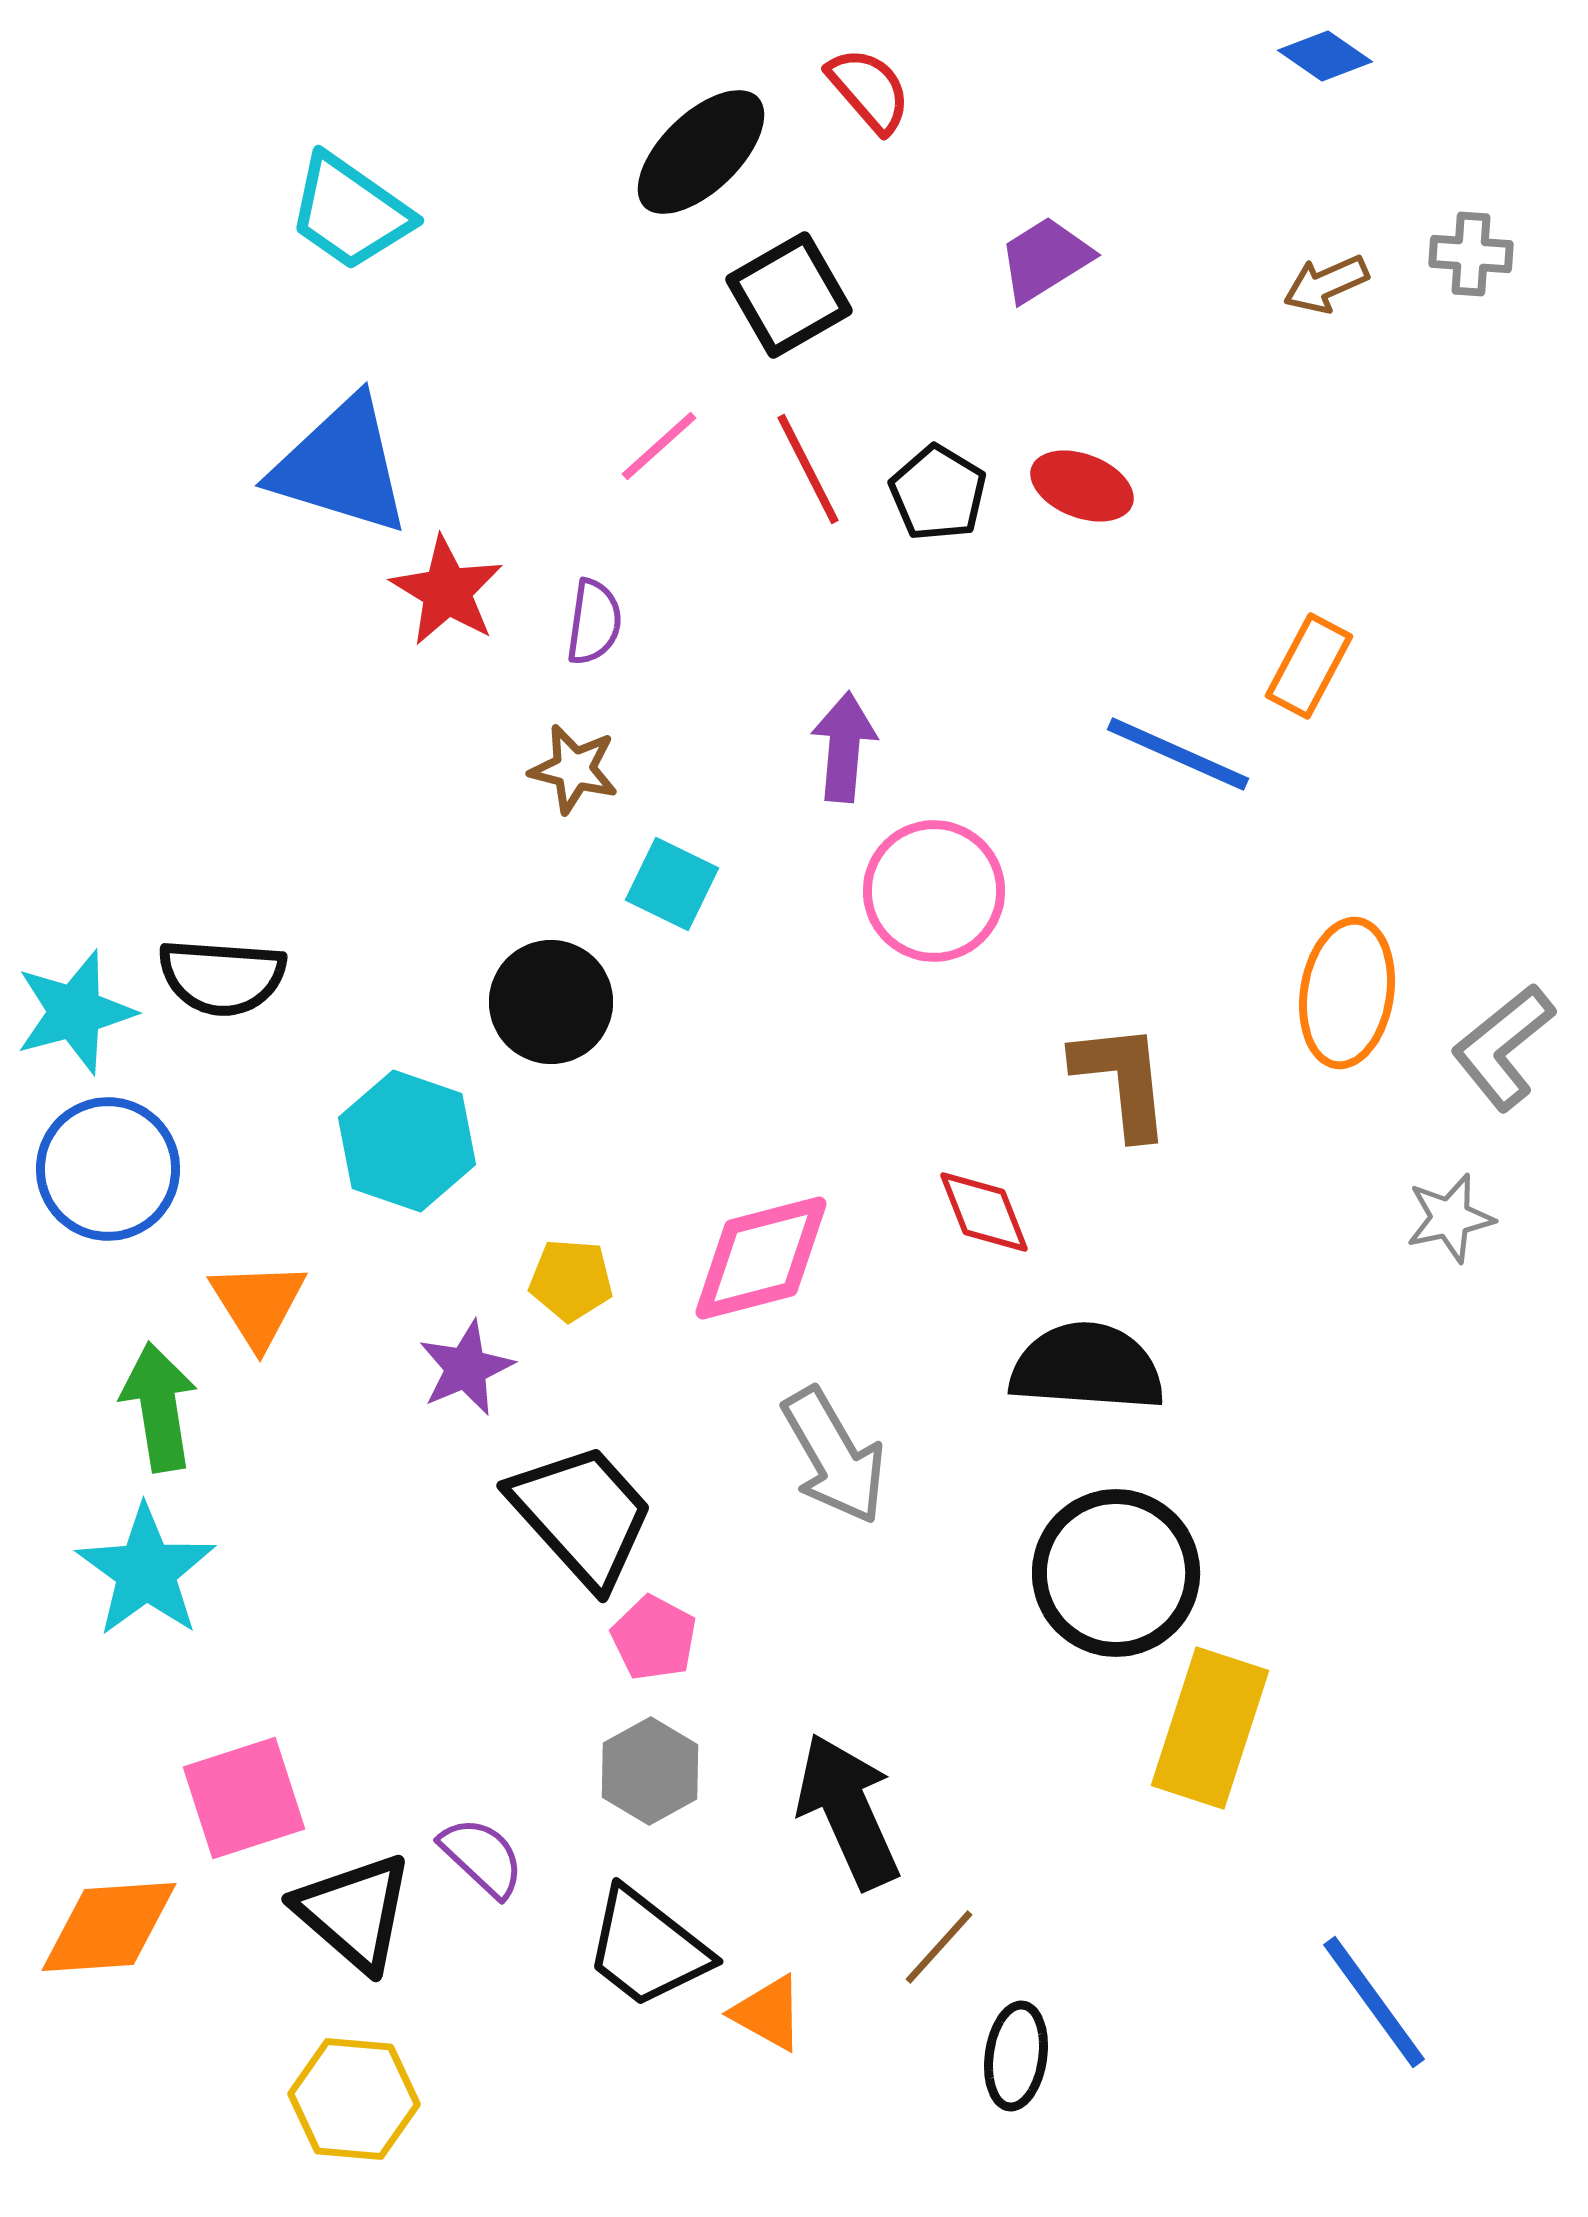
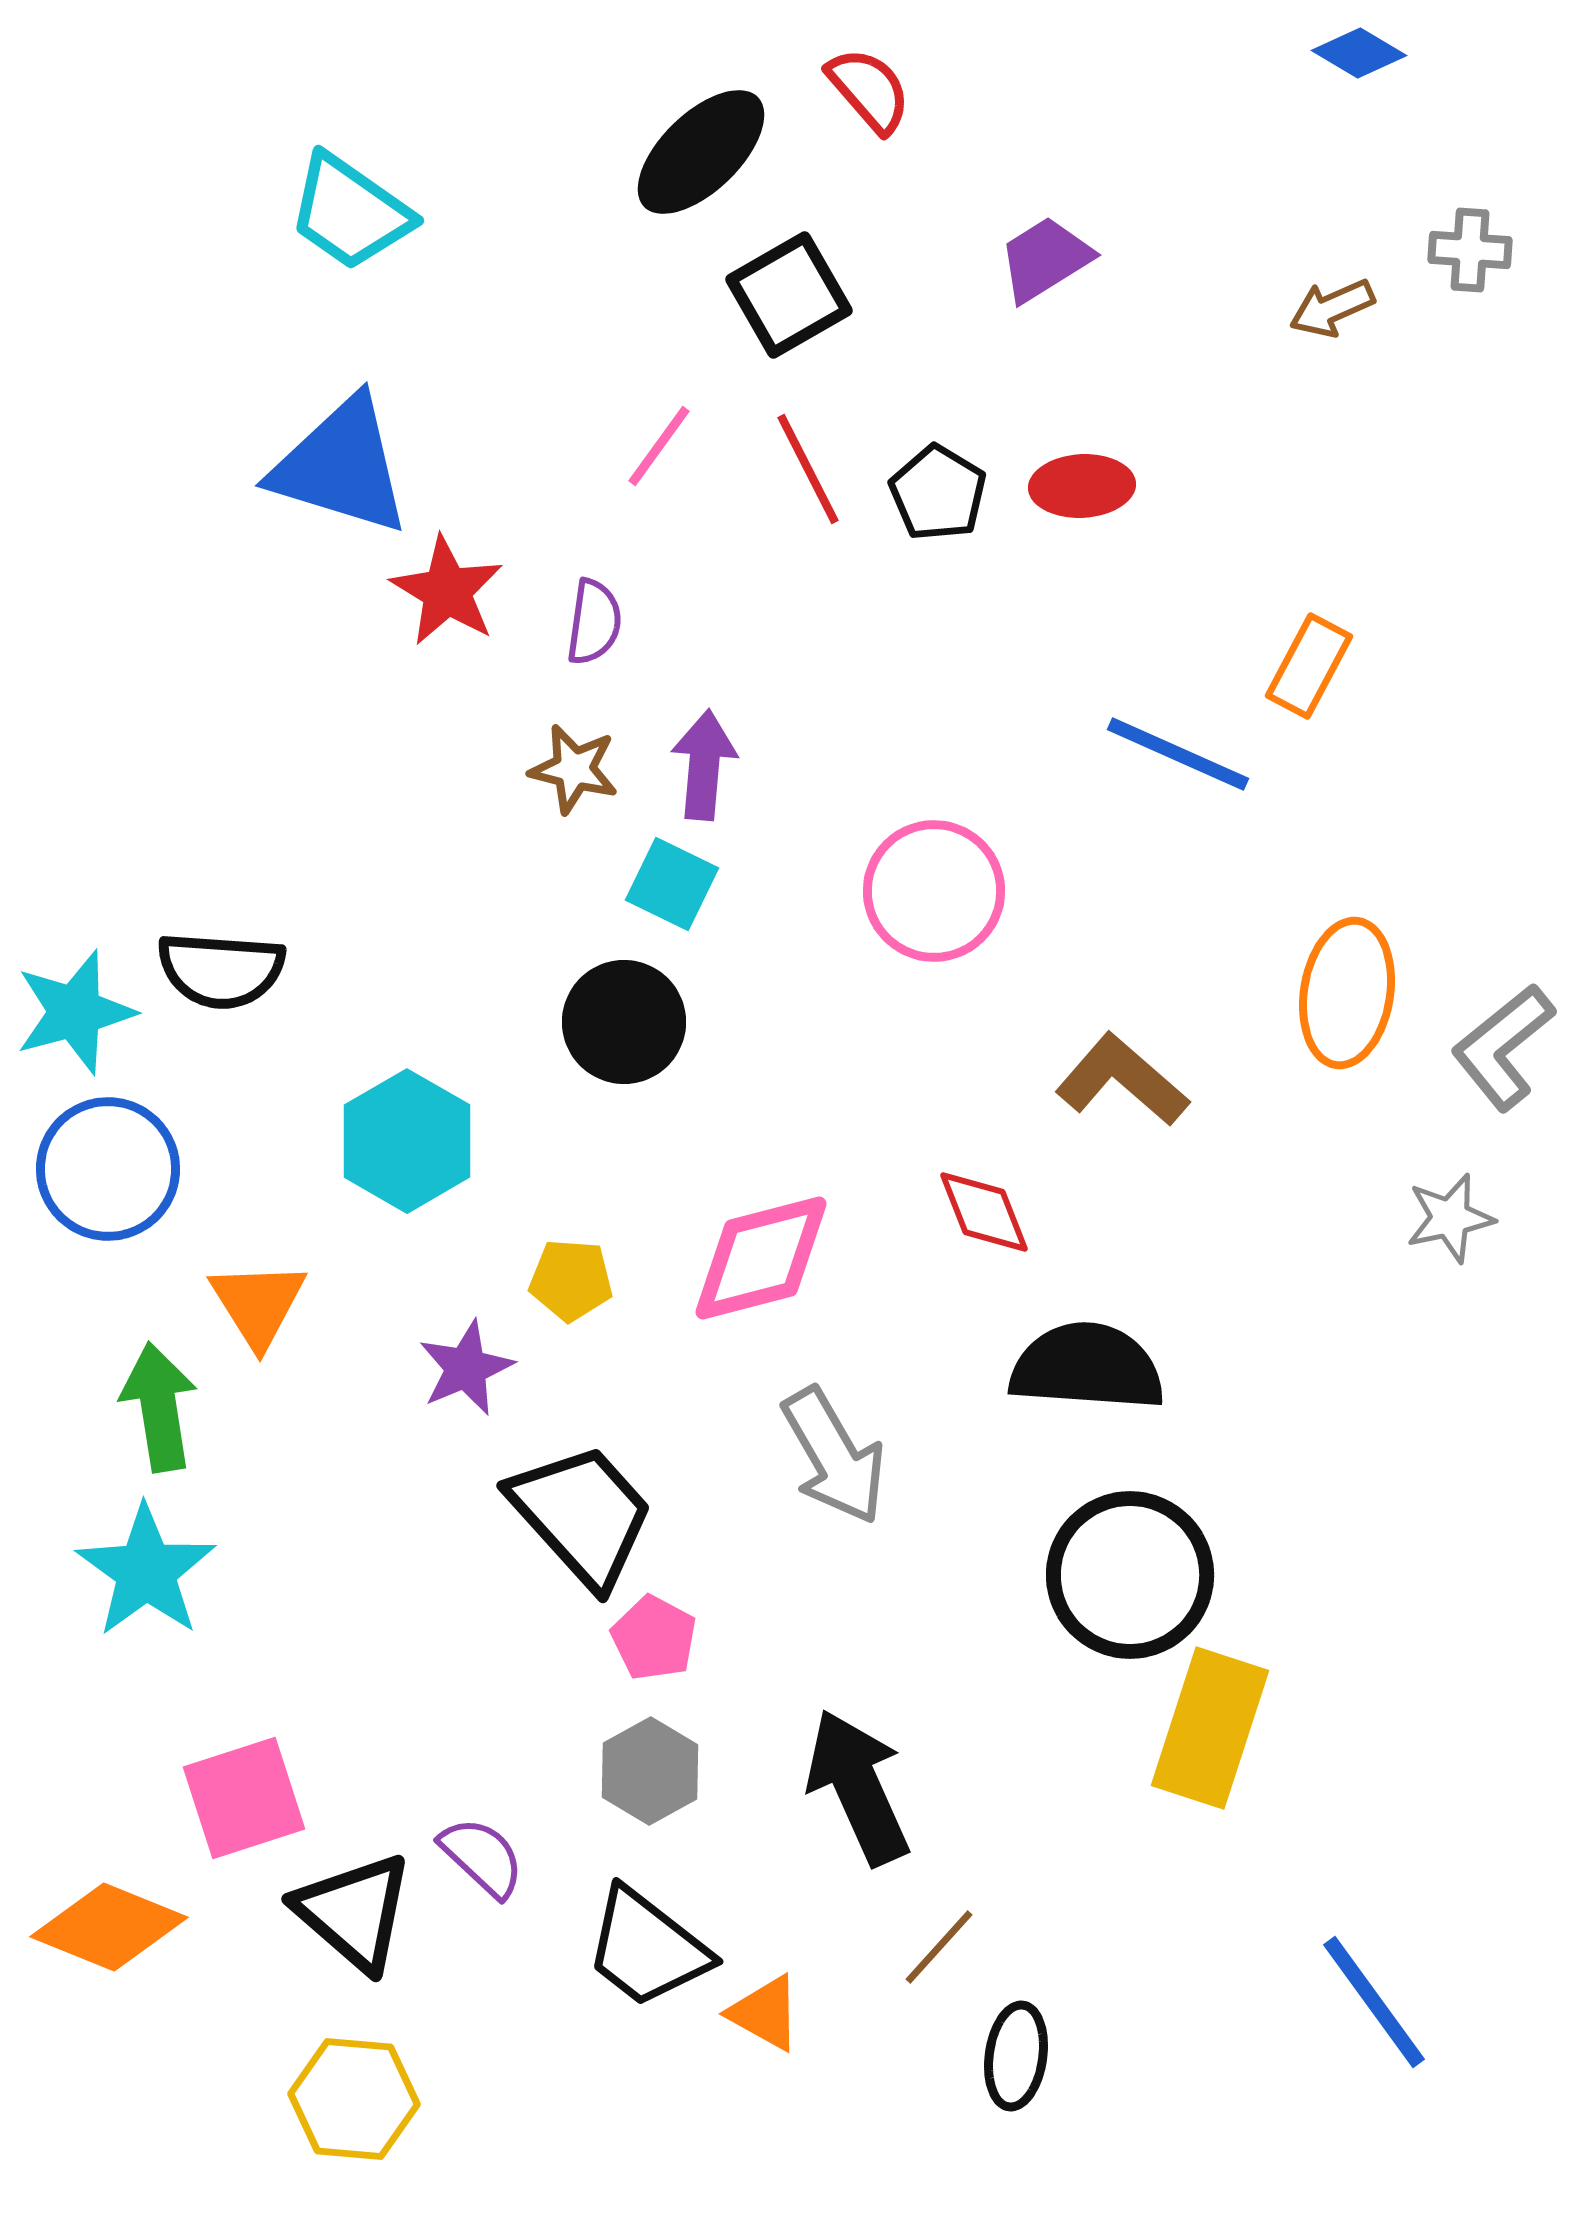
blue diamond at (1325, 56): moved 34 px right, 3 px up; rotated 4 degrees counterclockwise
gray cross at (1471, 254): moved 1 px left, 4 px up
brown arrow at (1326, 284): moved 6 px right, 24 px down
pink line at (659, 446): rotated 12 degrees counterclockwise
red ellipse at (1082, 486): rotated 24 degrees counterclockwise
purple arrow at (844, 747): moved 140 px left, 18 px down
black semicircle at (222, 977): moved 1 px left, 7 px up
black circle at (551, 1002): moved 73 px right, 20 px down
brown L-shape at (1122, 1080): rotated 43 degrees counterclockwise
cyan hexagon at (407, 1141): rotated 11 degrees clockwise
black circle at (1116, 1573): moved 14 px right, 2 px down
black arrow at (848, 1811): moved 10 px right, 24 px up
orange diamond at (109, 1927): rotated 26 degrees clockwise
orange triangle at (768, 2013): moved 3 px left
